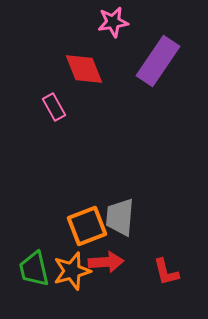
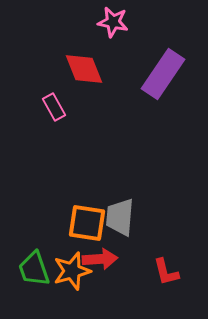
pink star: rotated 20 degrees clockwise
purple rectangle: moved 5 px right, 13 px down
orange square: moved 3 px up; rotated 30 degrees clockwise
red arrow: moved 6 px left, 3 px up
green trapezoid: rotated 6 degrees counterclockwise
